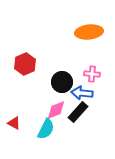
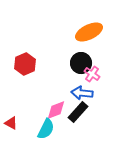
orange ellipse: rotated 20 degrees counterclockwise
pink cross: rotated 28 degrees clockwise
black circle: moved 19 px right, 19 px up
red triangle: moved 3 px left
